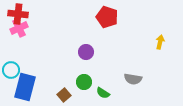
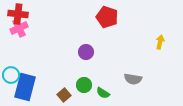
cyan circle: moved 5 px down
green circle: moved 3 px down
